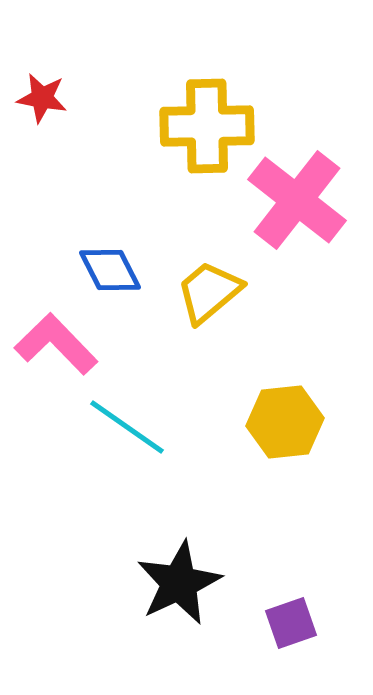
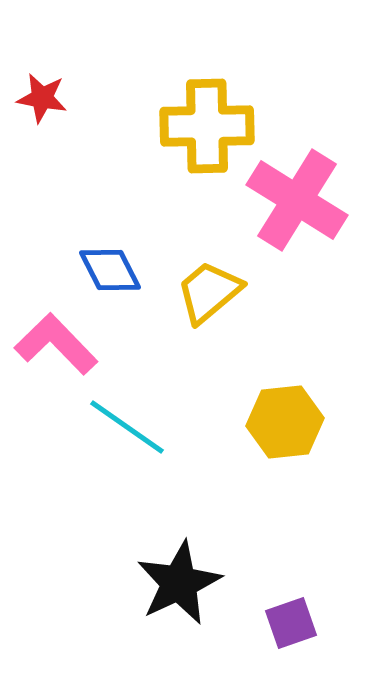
pink cross: rotated 6 degrees counterclockwise
